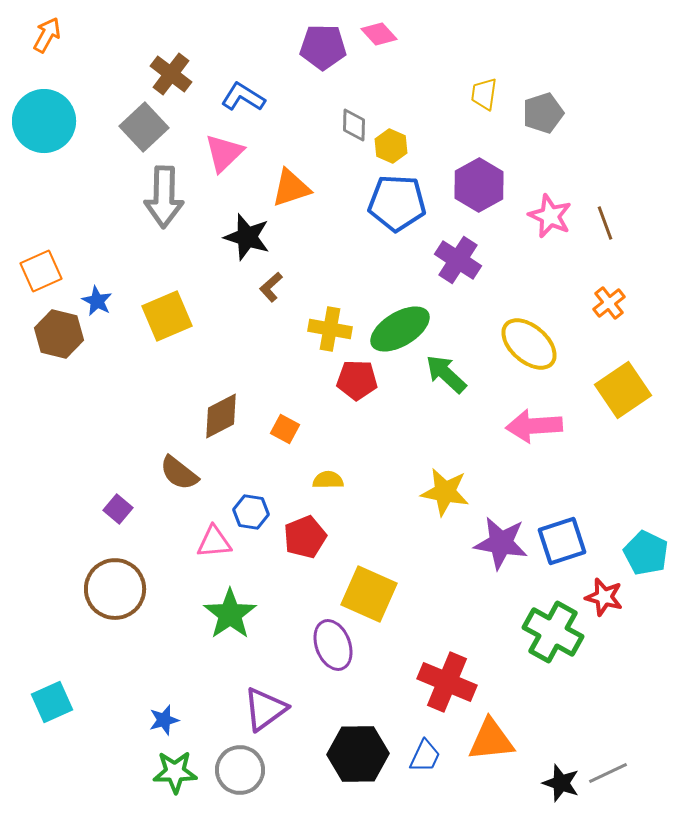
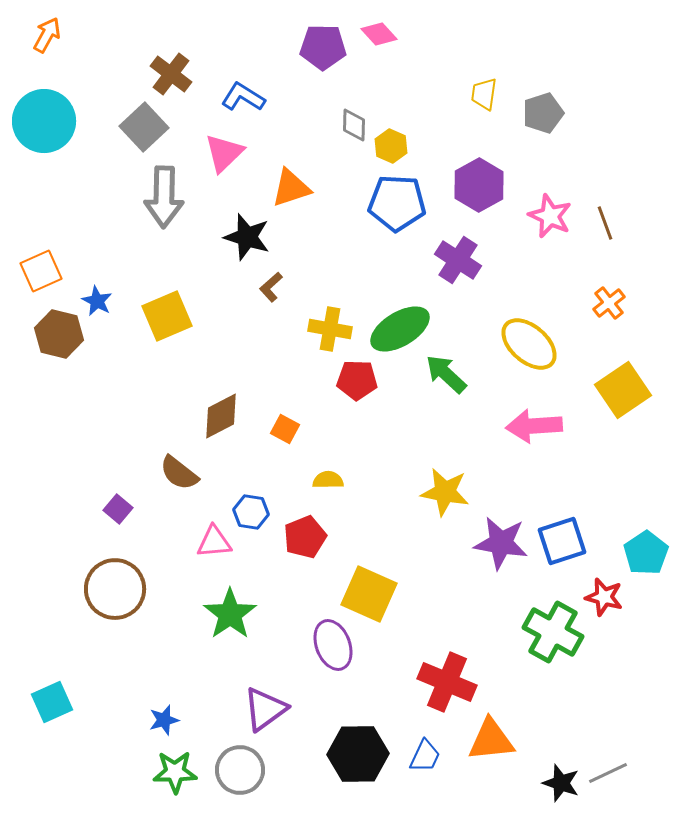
cyan pentagon at (646, 553): rotated 12 degrees clockwise
